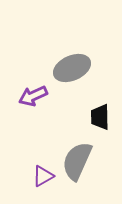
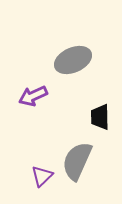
gray ellipse: moved 1 px right, 8 px up
purple triangle: moved 1 px left; rotated 15 degrees counterclockwise
